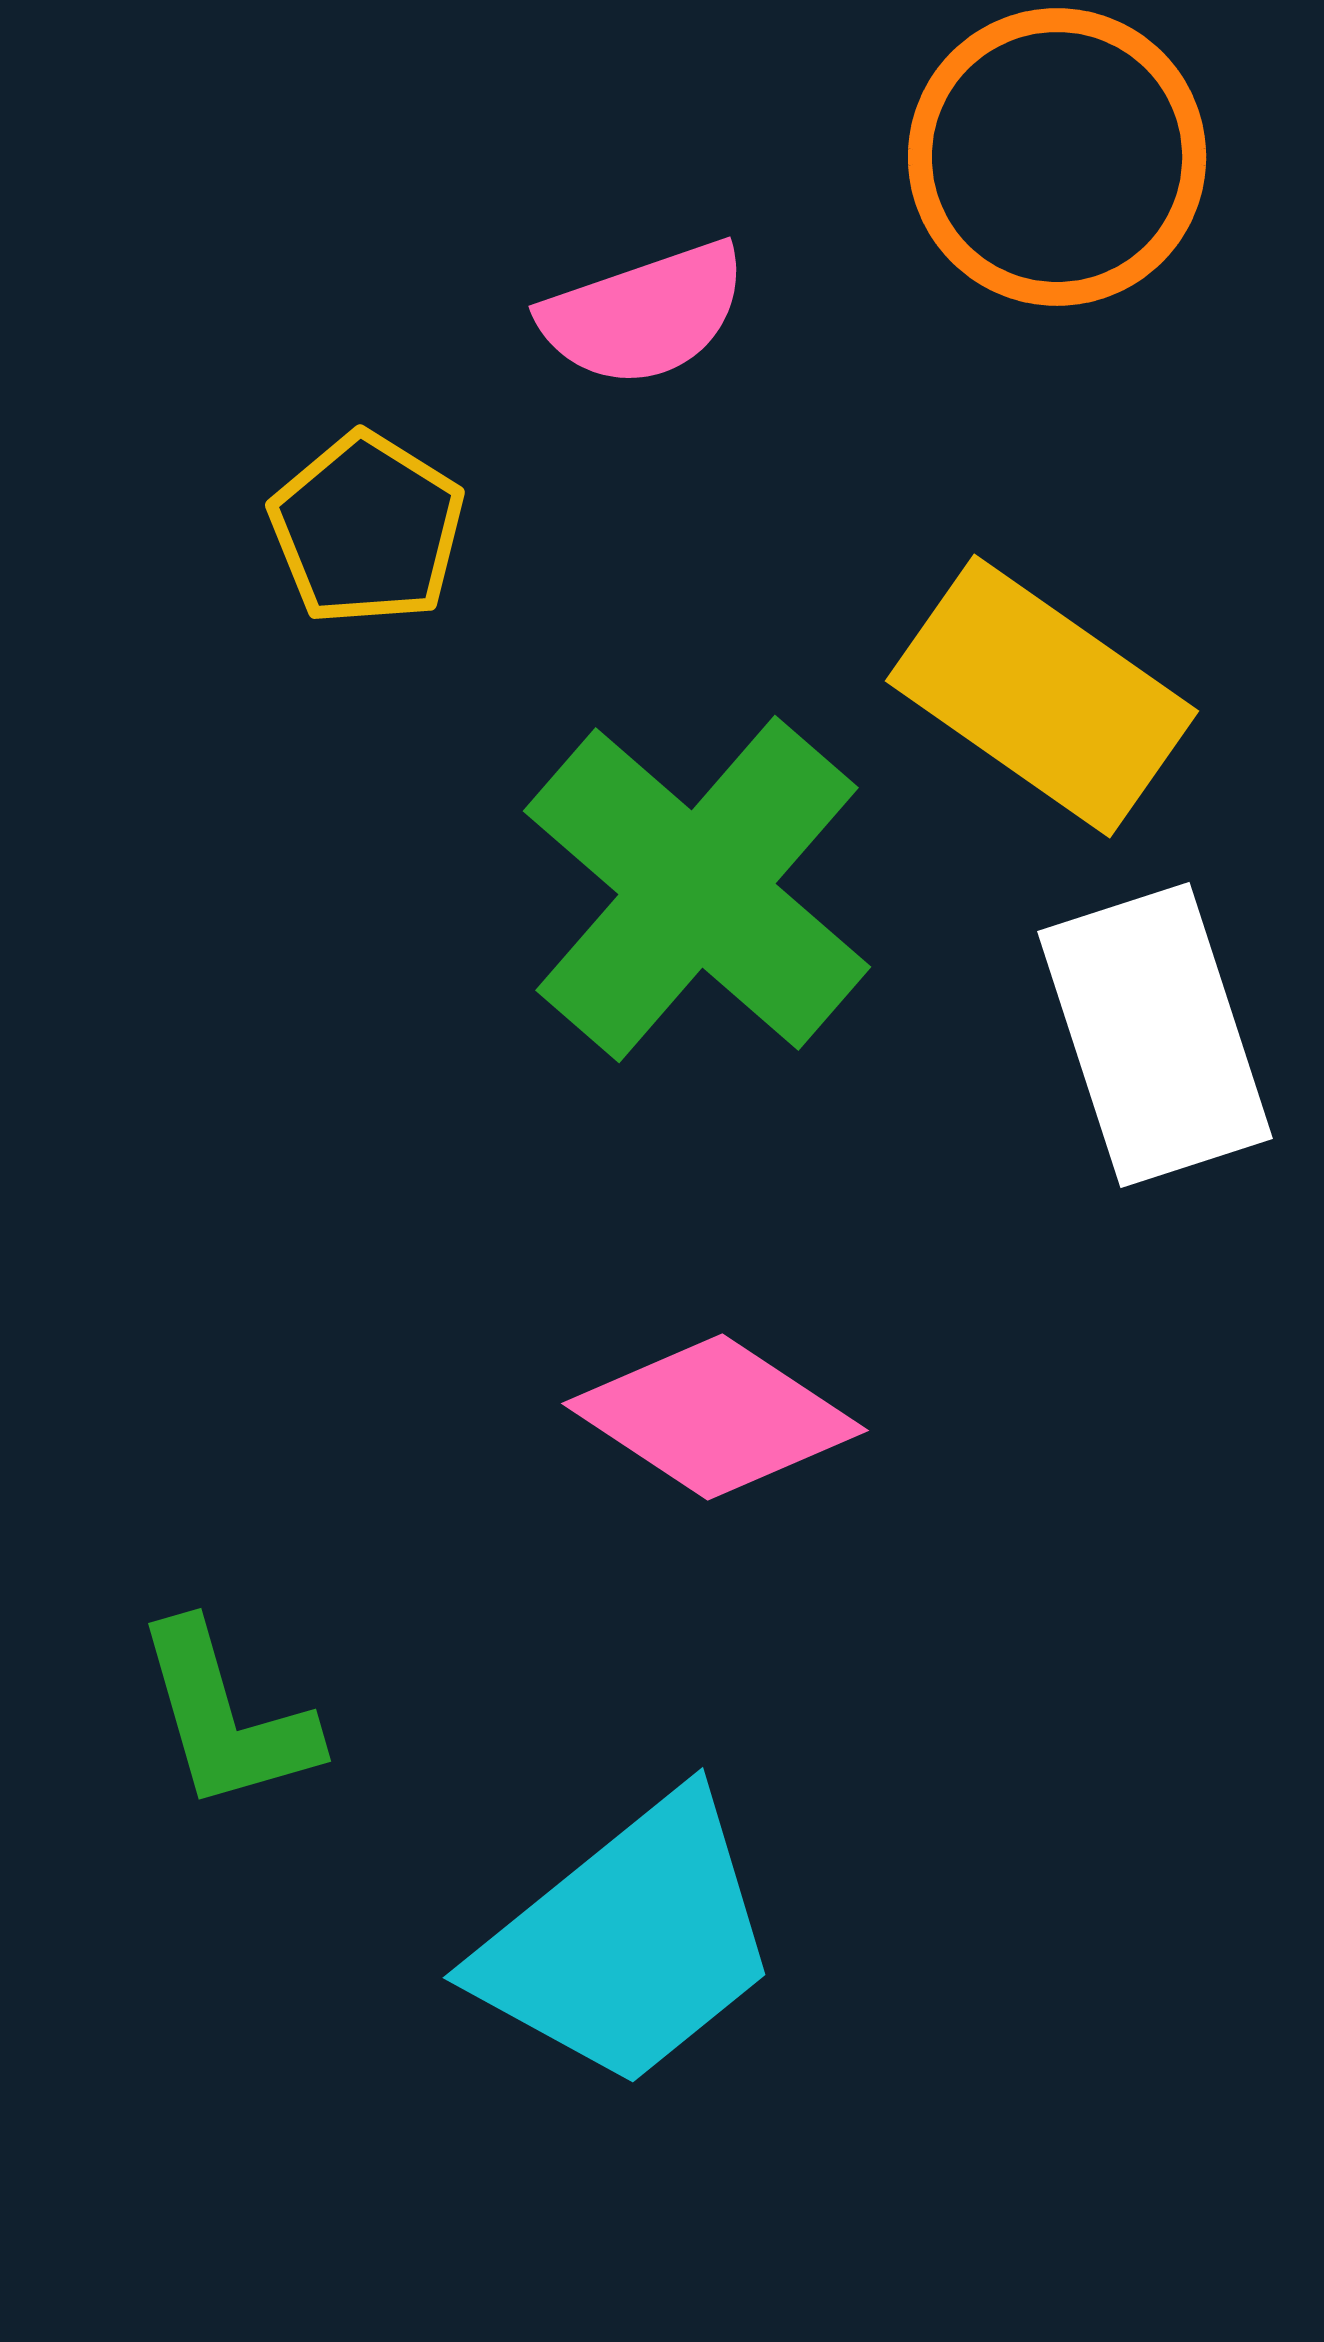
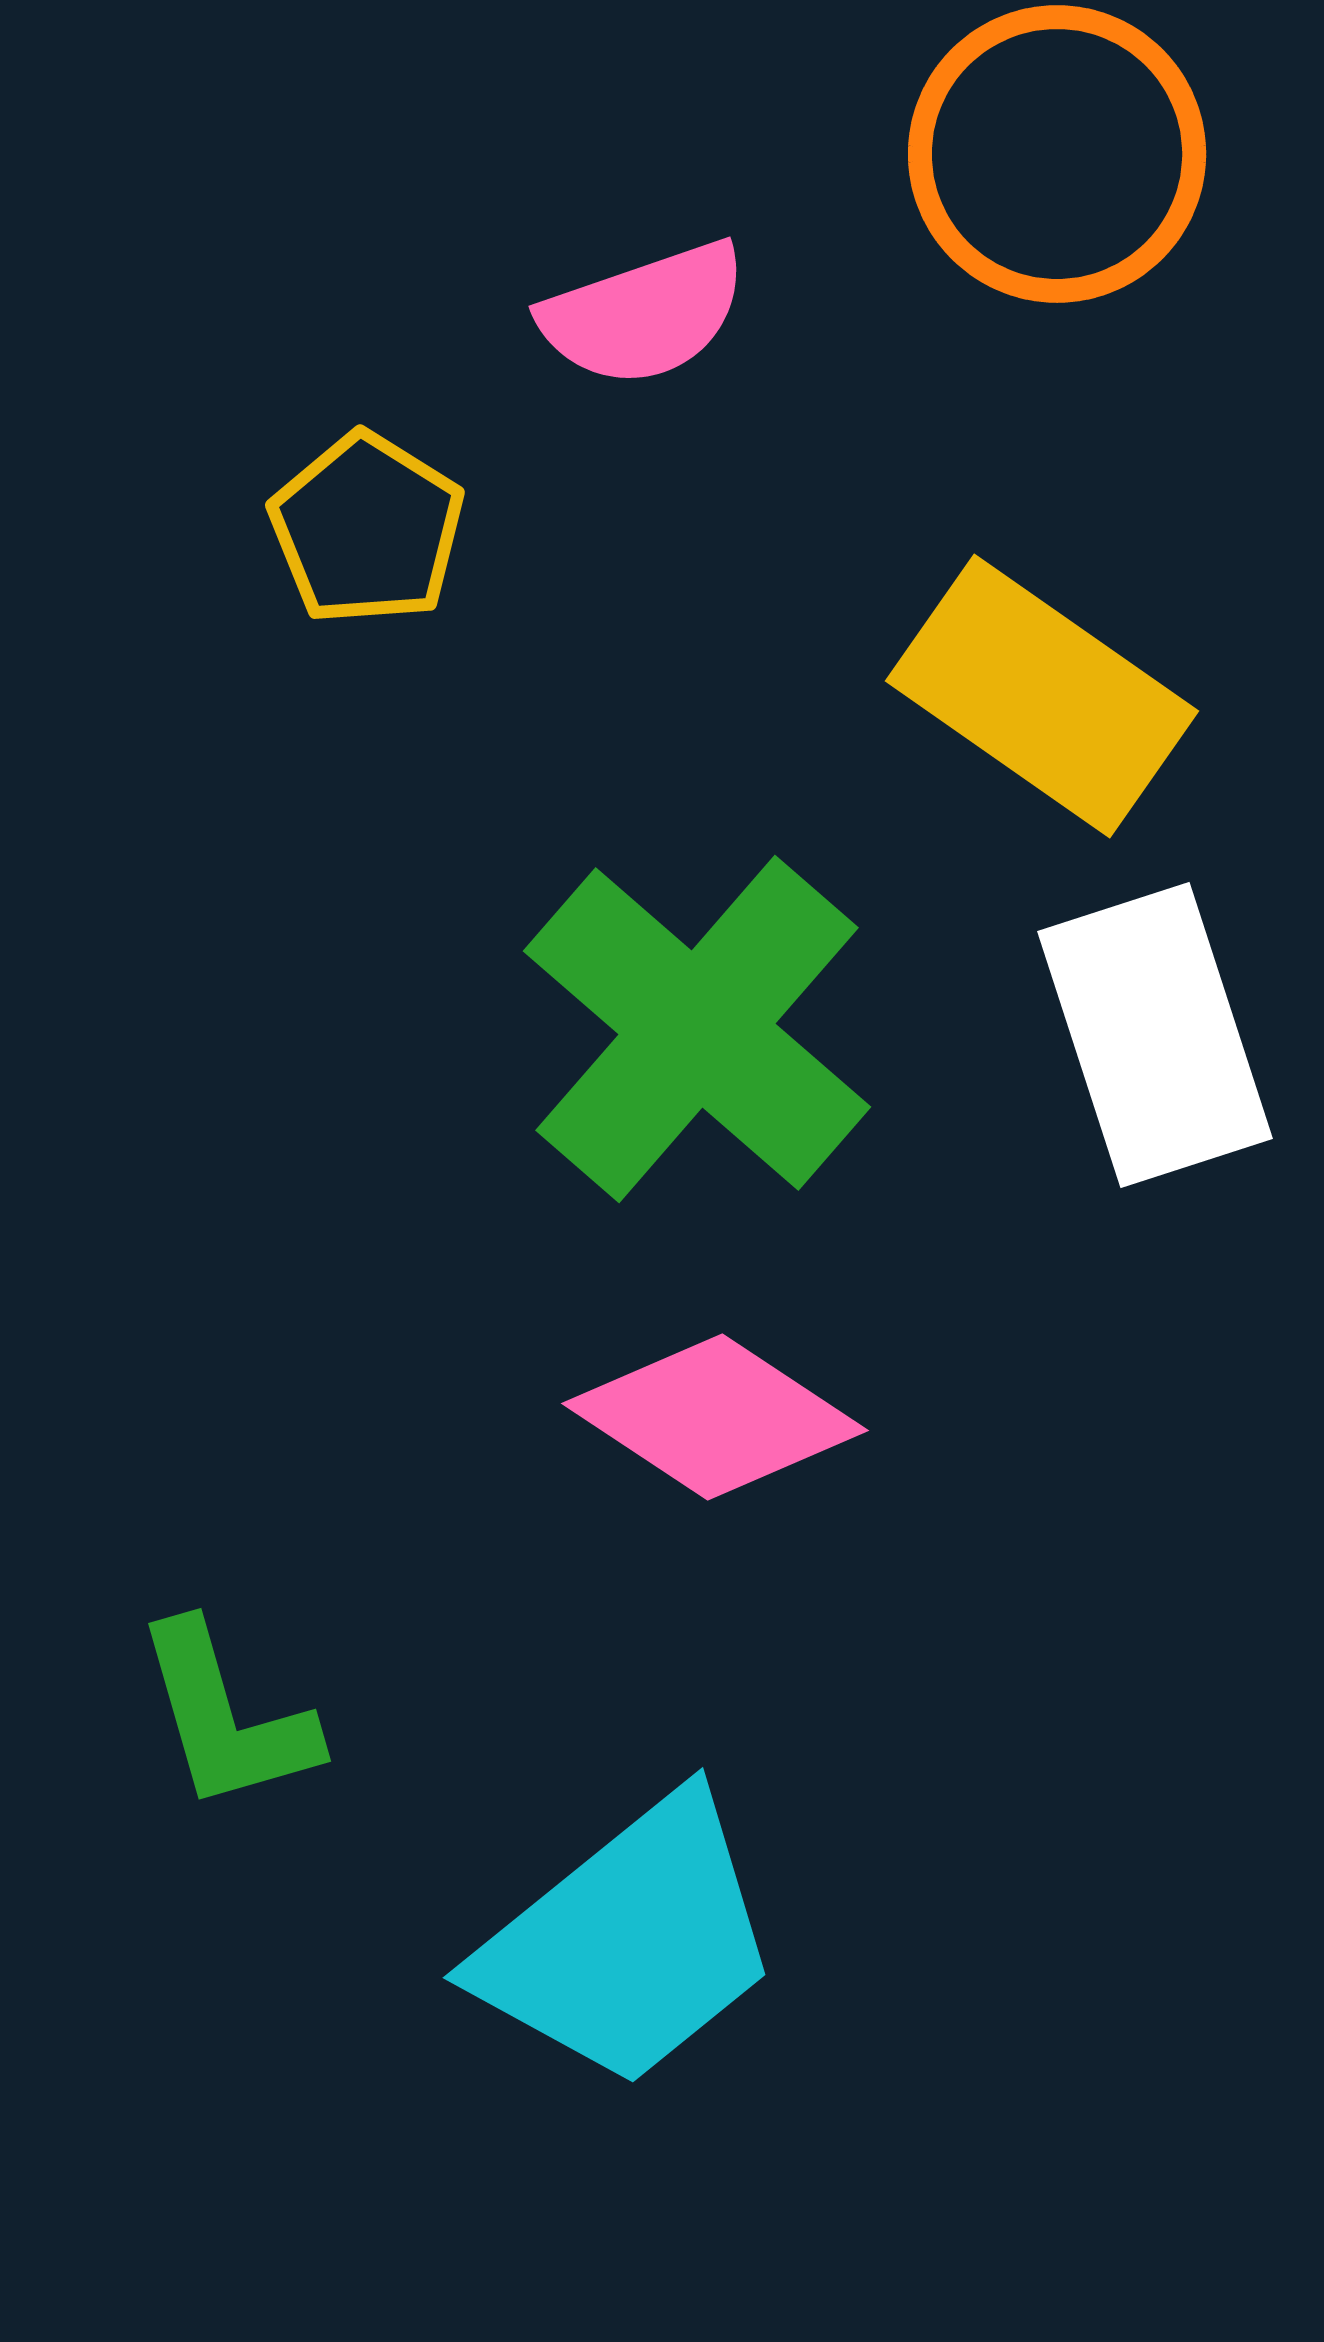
orange circle: moved 3 px up
green cross: moved 140 px down
